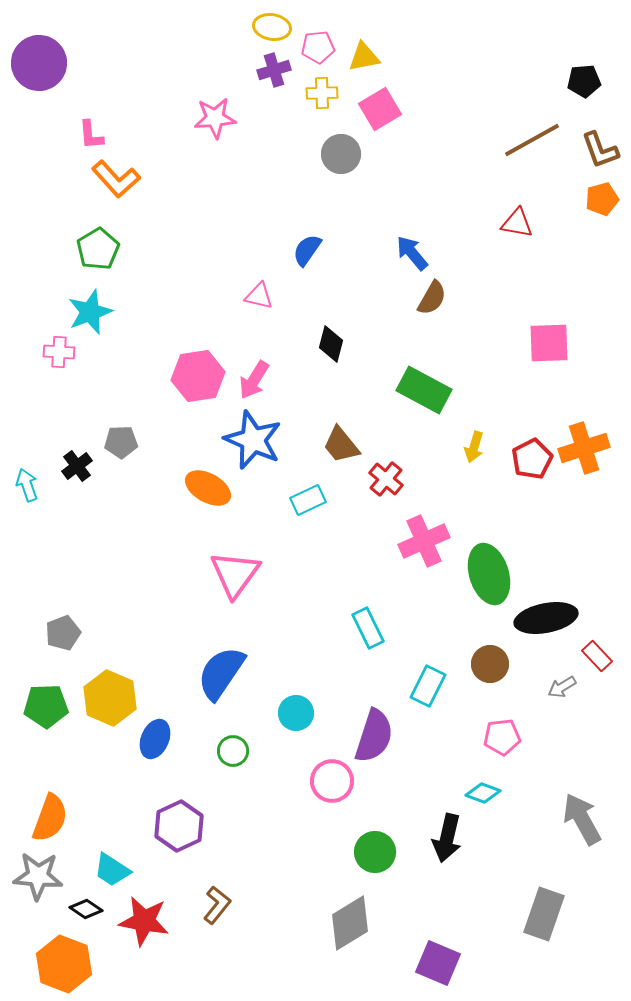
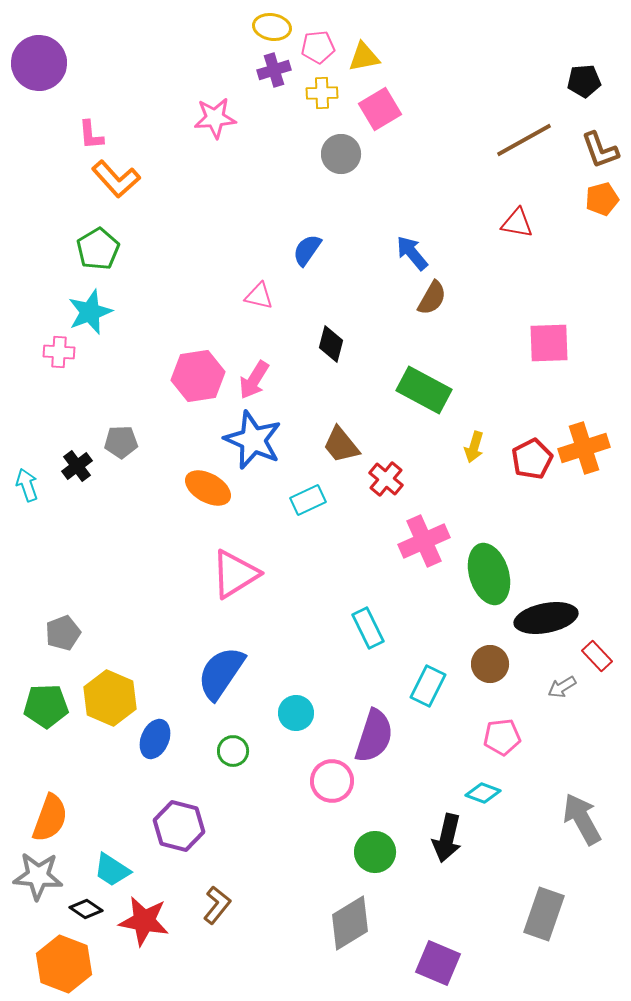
brown line at (532, 140): moved 8 px left
pink triangle at (235, 574): rotated 22 degrees clockwise
purple hexagon at (179, 826): rotated 21 degrees counterclockwise
